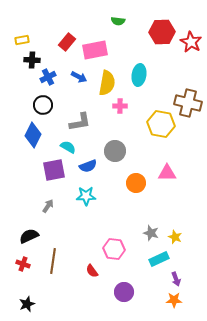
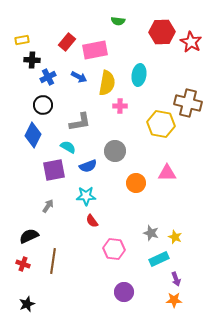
red semicircle: moved 50 px up
